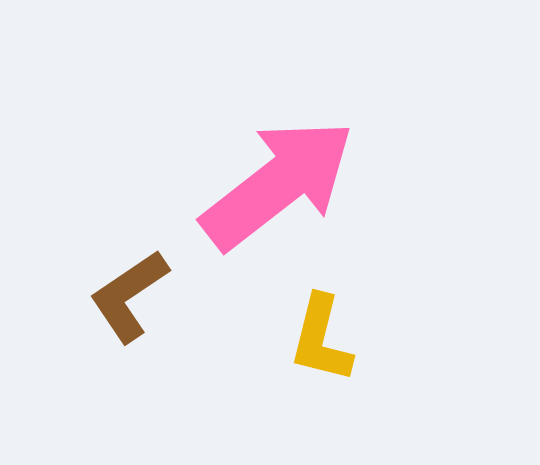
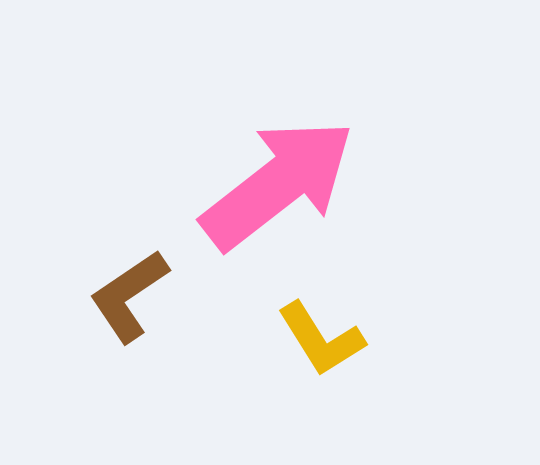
yellow L-shape: rotated 46 degrees counterclockwise
